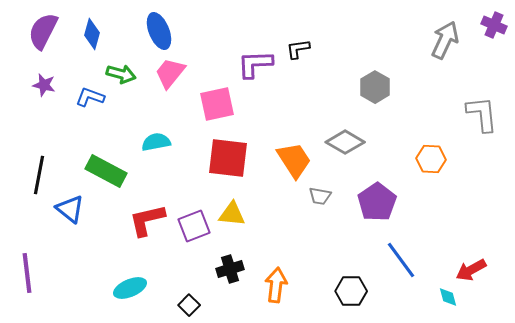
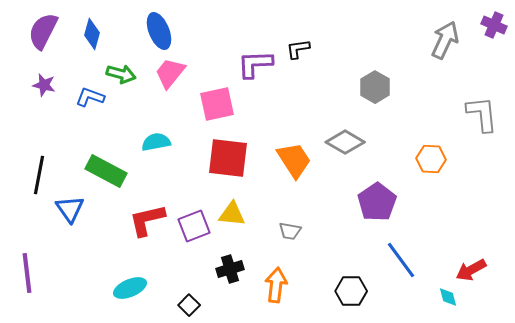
gray trapezoid: moved 30 px left, 35 px down
blue triangle: rotated 16 degrees clockwise
